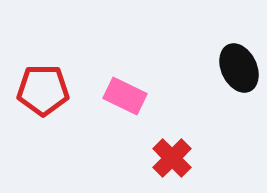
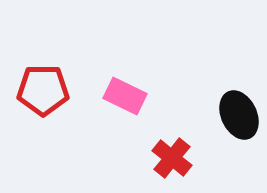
black ellipse: moved 47 px down
red cross: rotated 6 degrees counterclockwise
